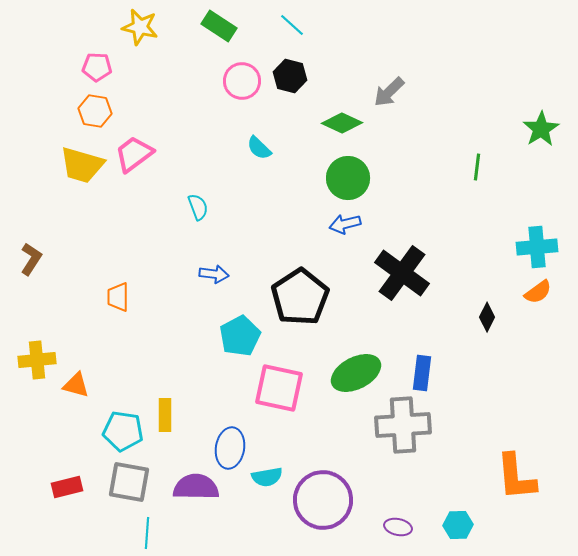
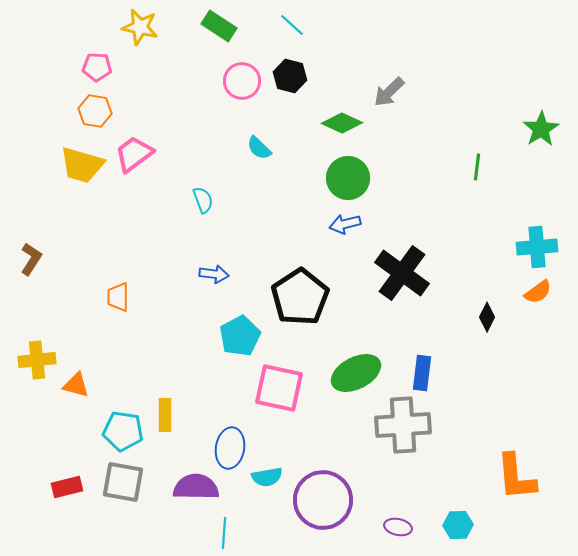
cyan semicircle at (198, 207): moved 5 px right, 7 px up
gray square at (129, 482): moved 6 px left
cyan line at (147, 533): moved 77 px right
